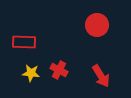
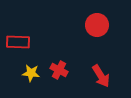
red rectangle: moved 6 px left
